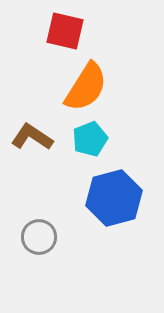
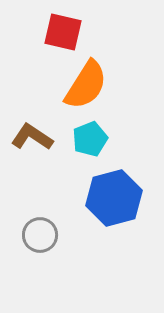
red square: moved 2 px left, 1 px down
orange semicircle: moved 2 px up
gray circle: moved 1 px right, 2 px up
